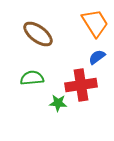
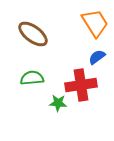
brown ellipse: moved 5 px left
